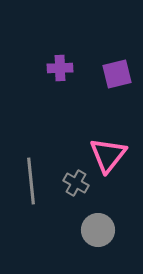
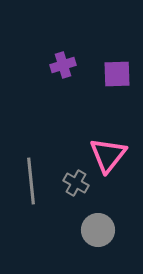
purple cross: moved 3 px right, 3 px up; rotated 15 degrees counterclockwise
purple square: rotated 12 degrees clockwise
